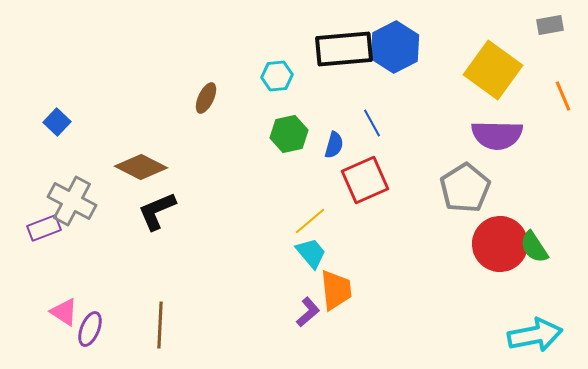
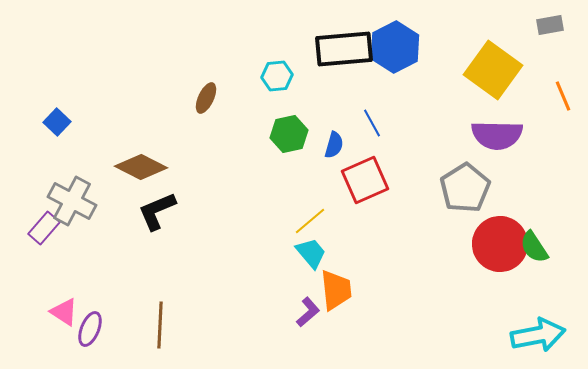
purple rectangle: rotated 28 degrees counterclockwise
cyan arrow: moved 3 px right
